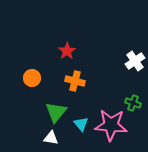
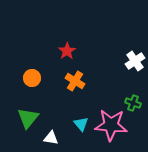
orange cross: rotated 18 degrees clockwise
green triangle: moved 28 px left, 6 px down
